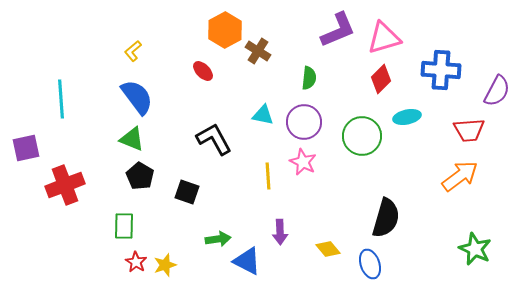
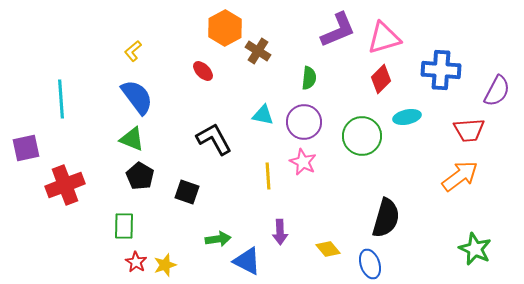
orange hexagon: moved 2 px up
